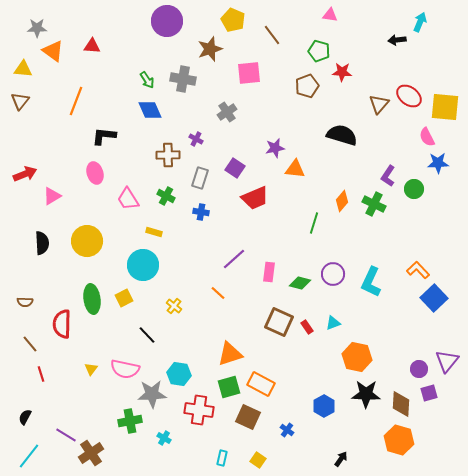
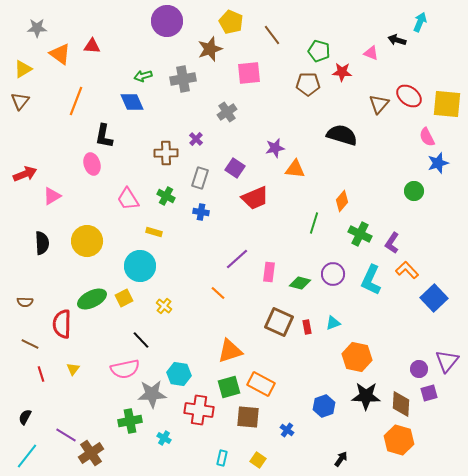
pink triangle at (330, 15): moved 41 px right, 38 px down; rotated 14 degrees clockwise
yellow pentagon at (233, 20): moved 2 px left, 2 px down
black arrow at (397, 40): rotated 24 degrees clockwise
orange triangle at (53, 51): moved 7 px right, 3 px down
yellow triangle at (23, 69): rotated 36 degrees counterclockwise
gray cross at (183, 79): rotated 20 degrees counterclockwise
green arrow at (147, 80): moved 4 px left, 4 px up; rotated 108 degrees clockwise
brown pentagon at (307, 86): moved 1 px right, 2 px up; rotated 20 degrees clockwise
yellow square at (445, 107): moved 2 px right, 3 px up
blue diamond at (150, 110): moved 18 px left, 8 px up
black L-shape at (104, 136): rotated 85 degrees counterclockwise
purple cross at (196, 139): rotated 16 degrees clockwise
brown cross at (168, 155): moved 2 px left, 2 px up
blue star at (438, 163): rotated 15 degrees counterclockwise
pink ellipse at (95, 173): moved 3 px left, 9 px up
purple L-shape at (388, 176): moved 4 px right, 67 px down
green circle at (414, 189): moved 2 px down
green cross at (374, 204): moved 14 px left, 30 px down
purple line at (234, 259): moved 3 px right
cyan circle at (143, 265): moved 3 px left, 1 px down
orange L-shape at (418, 270): moved 11 px left
cyan L-shape at (371, 282): moved 2 px up
green ellipse at (92, 299): rotated 72 degrees clockwise
yellow cross at (174, 306): moved 10 px left
red rectangle at (307, 327): rotated 24 degrees clockwise
black line at (147, 335): moved 6 px left, 5 px down
brown line at (30, 344): rotated 24 degrees counterclockwise
orange triangle at (230, 354): moved 3 px up
yellow triangle at (91, 369): moved 18 px left
pink semicircle at (125, 369): rotated 24 degrees counterclockwise
black star at (366, 394): moved 2 px down
blue hexagon at (324, 406): rotated 10 degrees clockwise
brown square at (248, 417): rotated 20 degrees counterclockwise
cyan line at (29, 456): moved 2 px left
